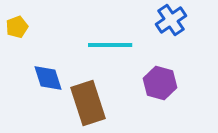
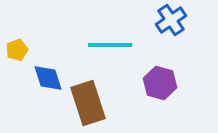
yellow pentagon: moved 23 px down
